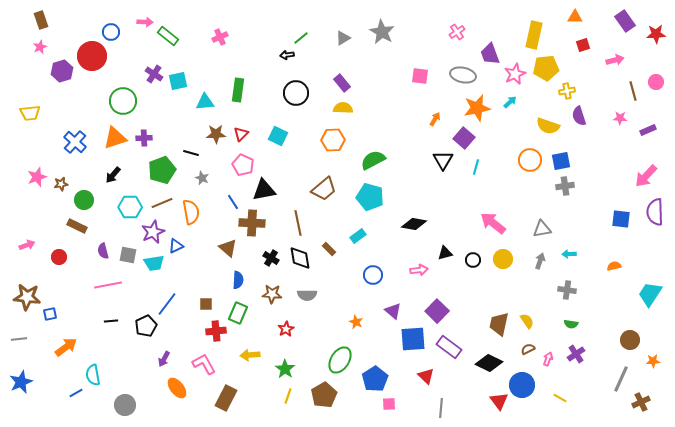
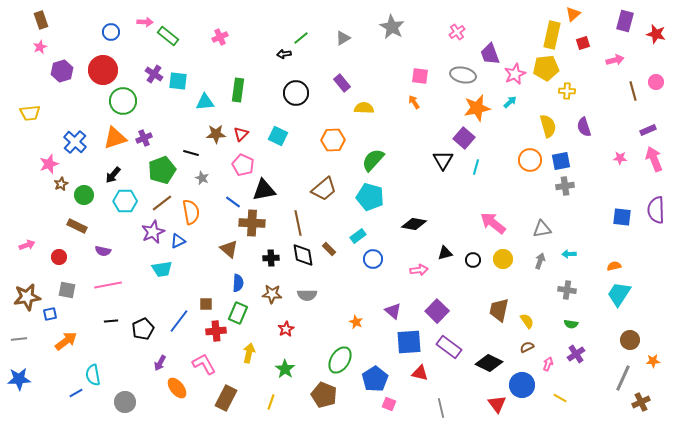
orange triangle at (575, 17): moved 2 px left, 3 px up; rotated 42 degrees counterclockwise
purple rectangle at (625, 21): rotated 50 degrees clockwise
gray star at (382, 32): moved 10 px right, 5 px up
red star at (656, 34): rotated 18 degrees clockwise
yellow rectangle at (534, 35): moved 18 px right
red square at (583, 45): moved 2 px up
black arrow at (287, 55): moved 3 px left, 1 px up
red circle at (92, 56): moved 11 px right, 14 px down
cyan square at (178, 81): rotated 18 degrees clockwise
yellow cross at (567, 91): rotated 14 degrees clockwise
yellow semicircle at (343, 108): moved 21 px right
purple semicircle at (579, 116): moved 5 px right, 11 px down
pink star at (620, 118): moved 40 px down
orange arrow at (435, 119): moved 21 px left, 17 px up; rotated 64 degrees counterclockwise
yellow semicircle at (548, 126): rotated 125 degrees counterclockwise
purple cross at (144, 138): rotated 21 degrees counterclockwise
green semicircle at (373, 160): rotated 20 degrees counterclockwise
pink arrow at (646, 176): moved 8 px right, 17 px up; rotated 115 degrees clockwise
pink star at (37, 177): moved 12 px right, 13 px up
brown star at (61, 184): rotated 16 degrees counterclockwise
green circle at (84, 200): moved 5 px up
blue line at (233, 202): rotated 21 degrees counterclockwise
brown line at (162, 203): rotated 15 degrees counterclockwise
cyan hexagon at (130, 207): moved 5 px left, 6 px up
purple semicircle at (655, 212): moved 1 px right, 2 px up
blue square at (621, 219): moved 1 px right, 2 px up
blue triangle at (176, 246): moved 2 px right, 5 px up
brown triangle at (228, 248): moved 1 px right, 1 px down
purple semicircle at (103, 251): rotated 63 degrees counterclockwise
gray square at (128, 255): moved 61 px left, 35 px down
black cross at (271, 258): rotated 35 degrees counterclockwise
black diamond at (300, 258): moved 3 px right, 3 px up
cyan trapezoid at (154, 263): moved 8 px right, 6 px down
blue circle at (373, 275): moved 16 px up
blue semicircle at (238, 280): moved 3 px down
cyan trapezoid at (650, 294): moved 31 px left
brown star at (27, 297): rotated 16 degrees counterclockwise
blue line at (167, 304): moved 12 px right, 17 px down
brown trapezoid at (499, 324): moved 14 px up
black pentagon at (146, 326): moved 3 px left, 3 px down
blue square at (413, 339): moved 4 px left, 3 px down
orange arrow at (66, 347): moved 6 px up
brown semicircle at (528, 349): moved 1 px left, 2 px up
yellow arrow at (250, 355): moved 1 px left, 2 px up; rotated 108 degrees clockwise
purple arrow at (164, 359): moved 4 px left, 4 px down
pink arrow at (548, 359): moved 5 px down
red triangle at (426, 376): moved 6 px left, 3 px up; rotated 30 degrees counterclockwise
gray line at (621, 379): moved 2 px right, 1 px up
blue star at (21, 382): moved 2 px left, 3 px up; rotated 20 degrees clockwise
brown pentagon at (324, 395): rotated 20 degrees counterclockwise
yellow line at (288, 396): moved 17 px left, 6 px down
red triangle at (499, 401): moved 2 px left, 3 px down
pink square at (389, 404): rotated 24 degrees clockwise
gray circle at (125, 405): moved 3 px up
gray line at (441, 408): rotated 18 degrees counterclockwise
